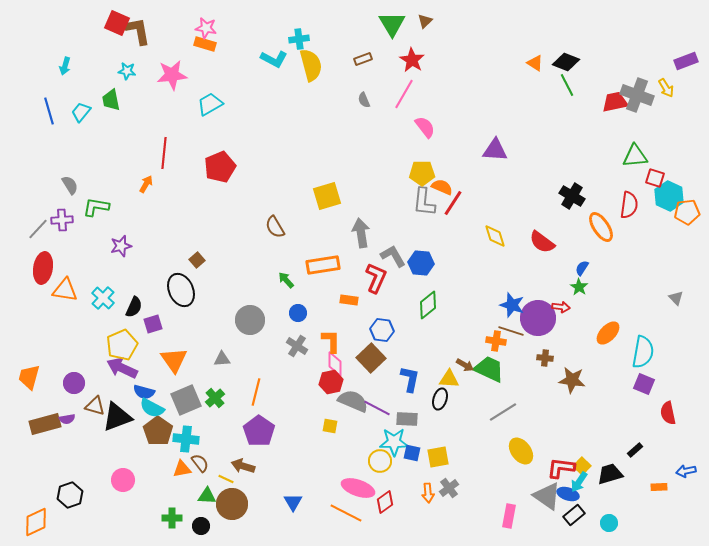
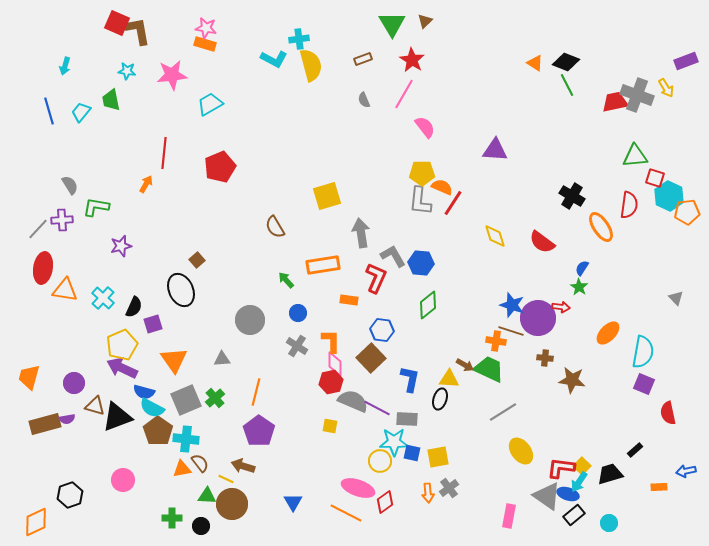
gray L-shape at (424, 202): moved 4 px left, 1 px up
